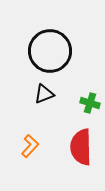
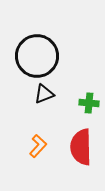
black circle: moved 13 px left, 5 px down
green cross: moved 1 px left; rotated 12 degrees counterclockwise
orange L-shape: moved 8 px right
